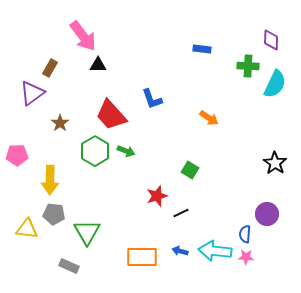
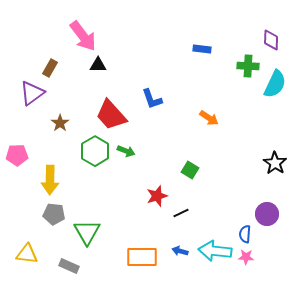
yellow triangle: moved 25 px down
